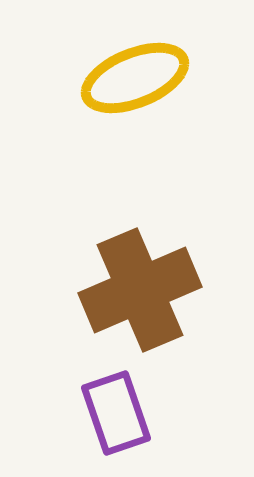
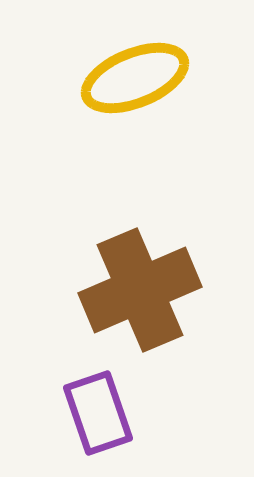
purple rectangle: moved 18 px left
